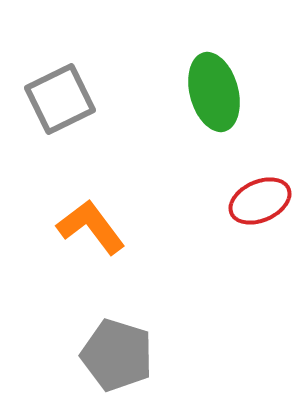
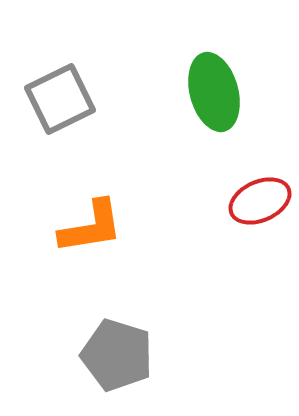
orange L-shape: rotated 118 degrees clockwise
